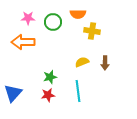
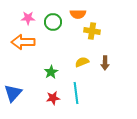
green star: moved 1 px right, 5 px up; rotated 16 degrees counterclockwise
cyan line: moved 2 px left, 2 px down
red star: moved 5 px right, 3 px down
